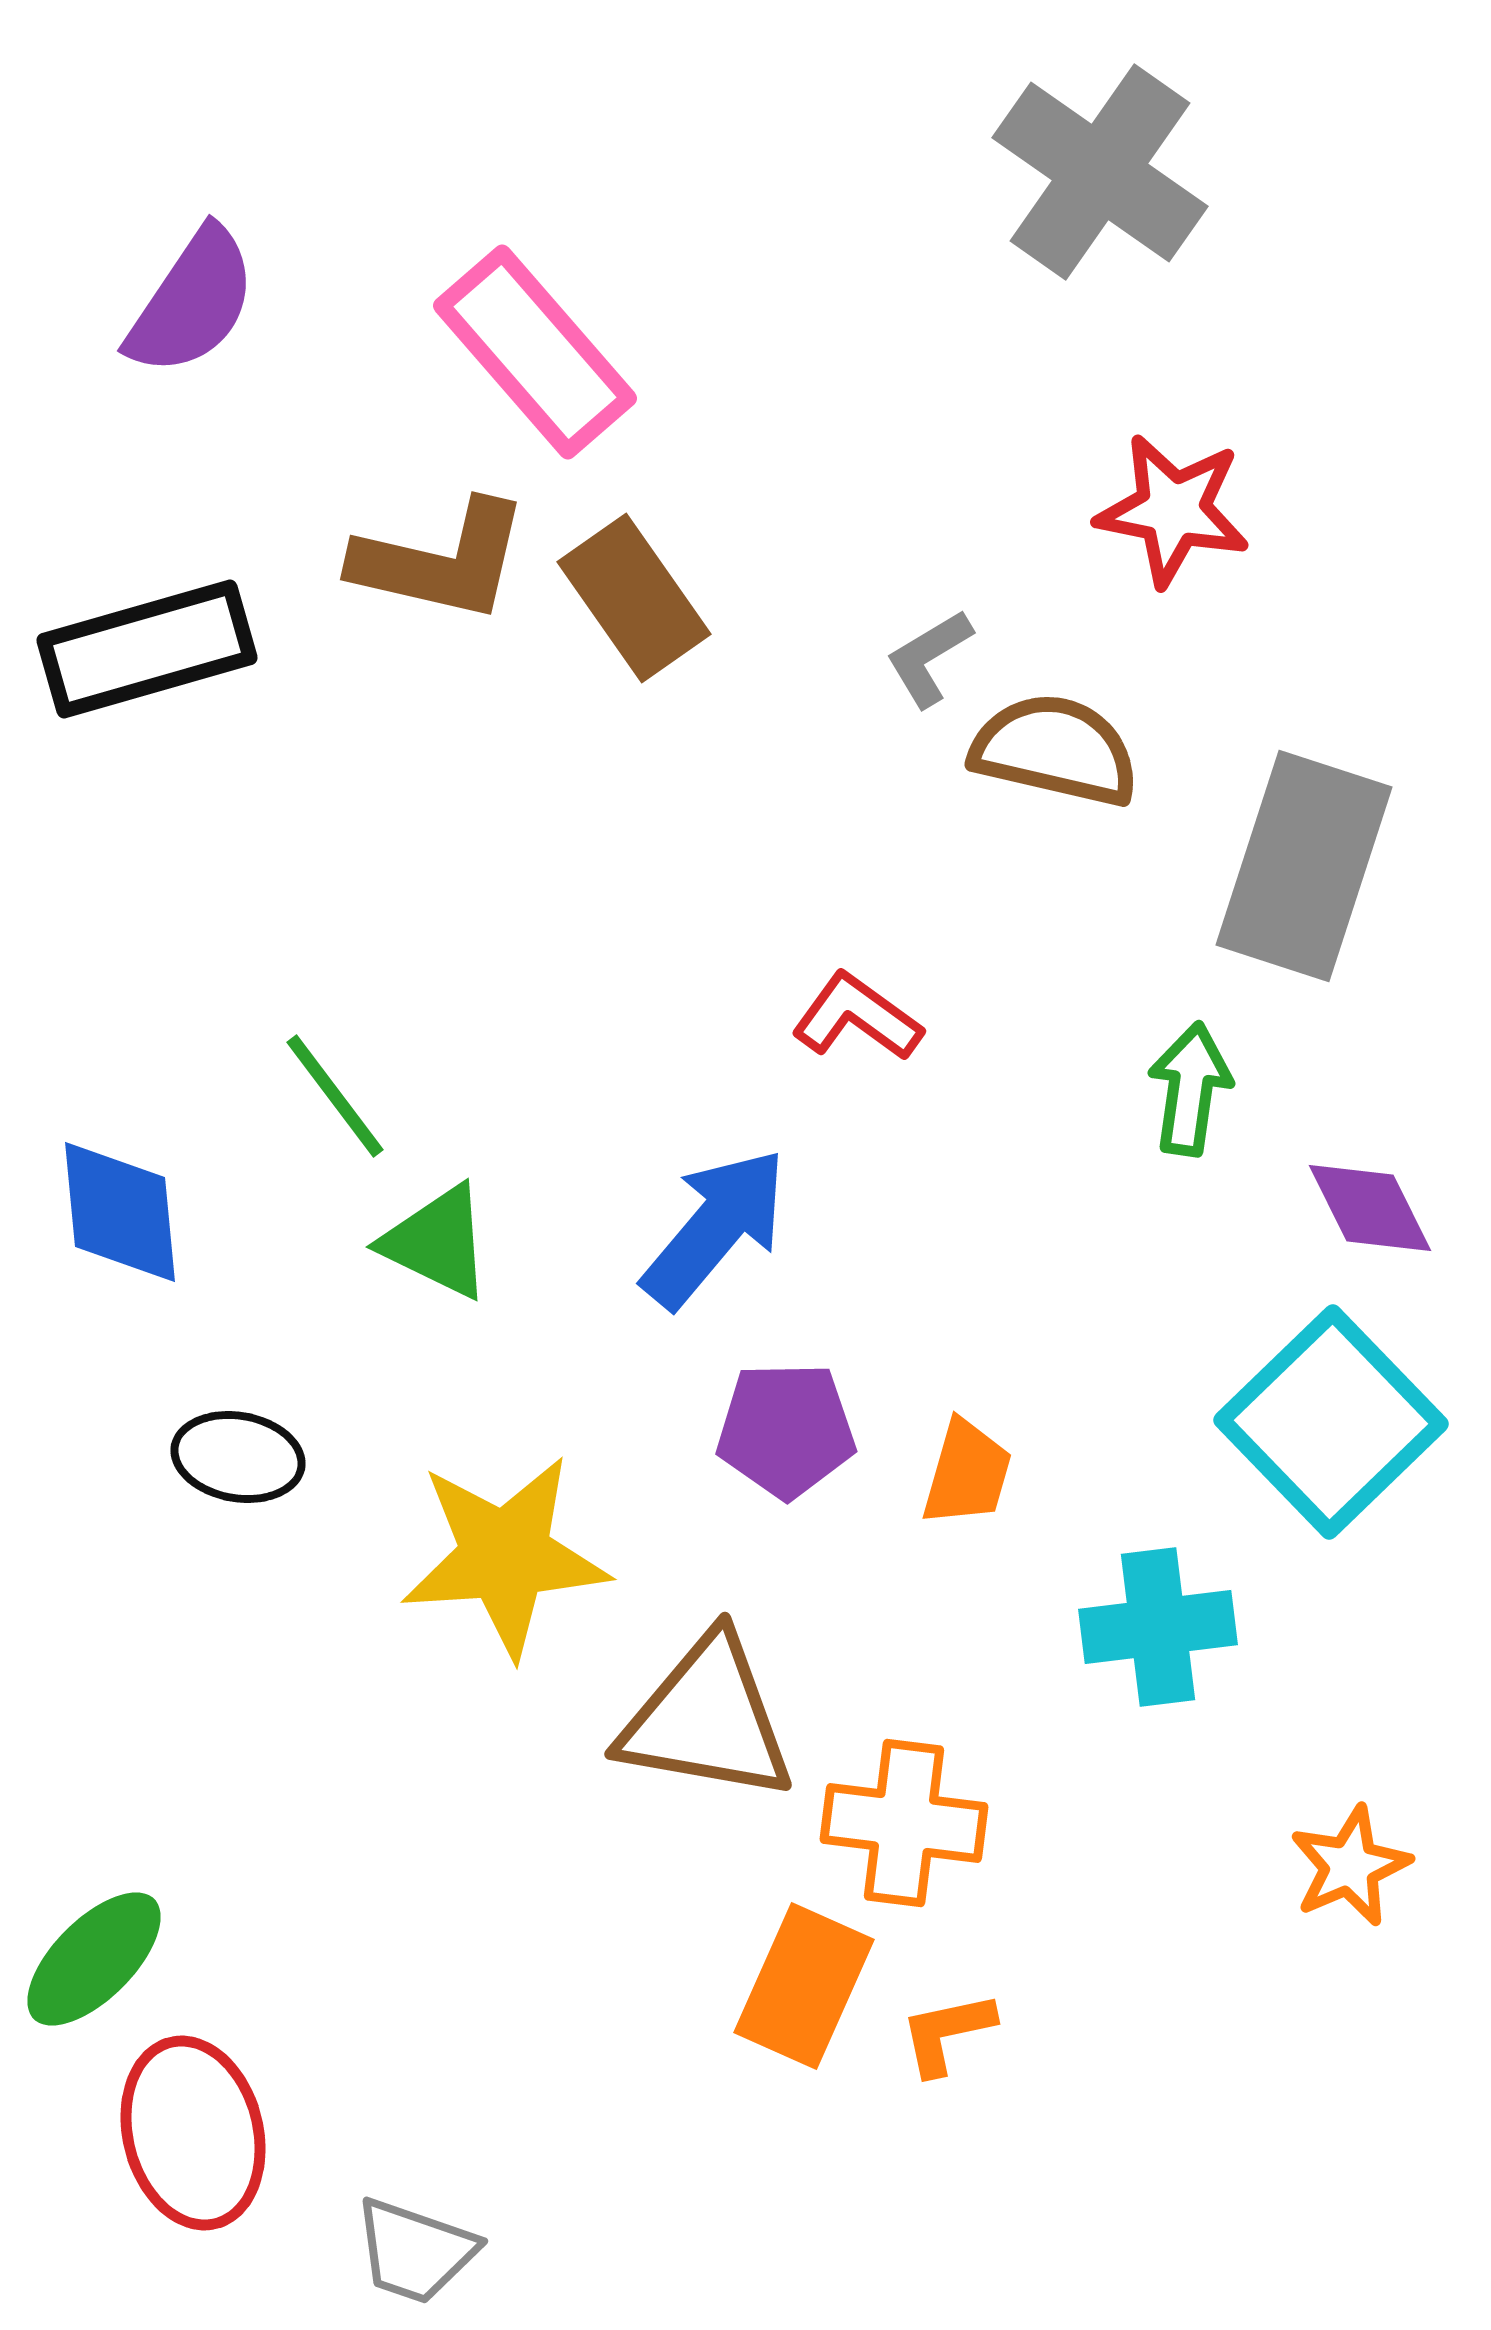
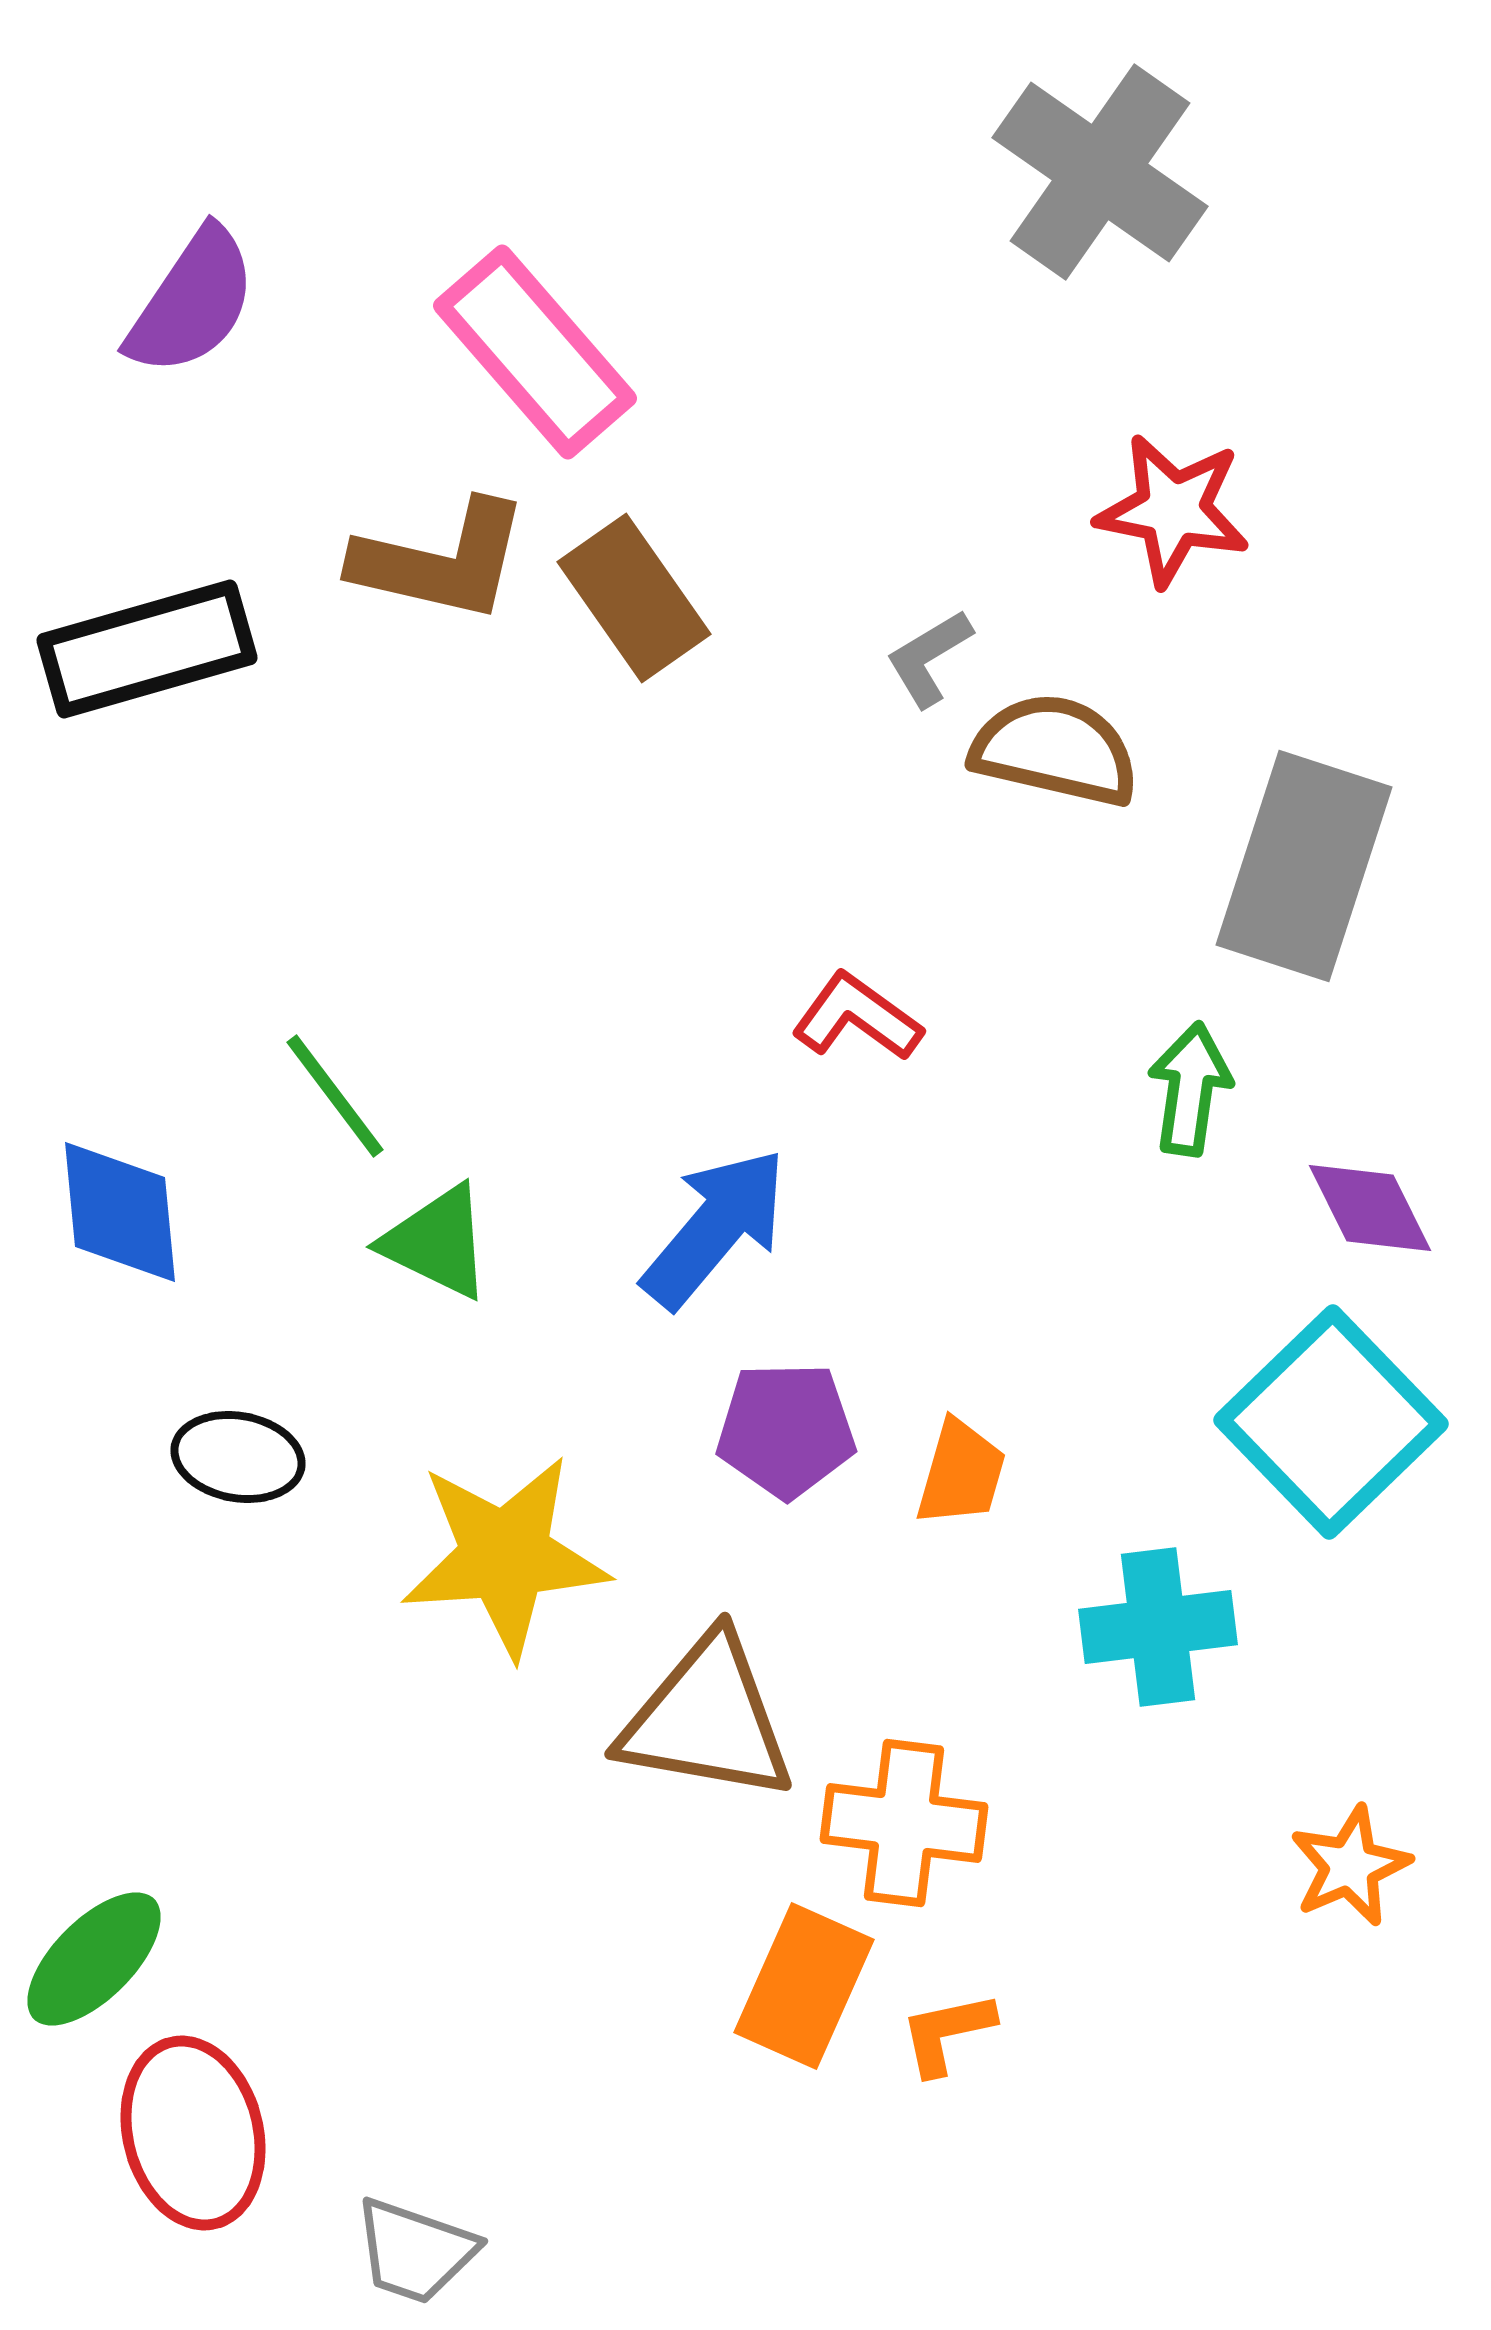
orange trapezoid: moved 6 px left
